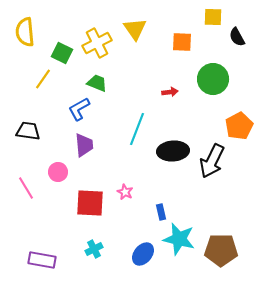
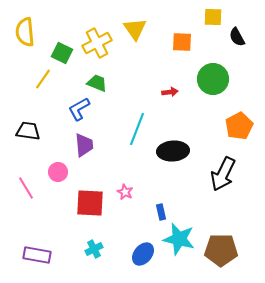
black arrow: moved 11 px right, 13 px down
purple rectangle: moved 5 px left, 5 px up
